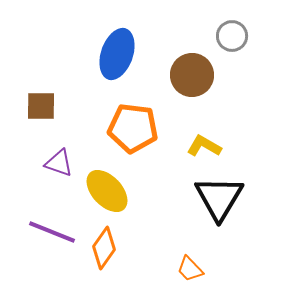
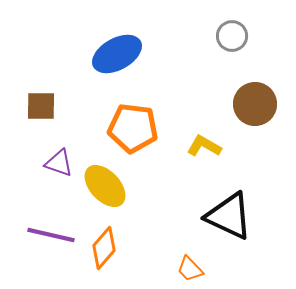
blue ellipse: rotated 42 degrees clockwise
brown circle: moved 63 px right, 29 px down
yellow ellipse: moved 2 px left, 5 px up
black triangle: moved 10 px right, 18 px down; rotated 36 degrees counterclockwise
purple line: moved 1 px left, 3 px down; rotated 9 degrees counterclockwise
orange diamond: rotated 6 degrees clockwise
